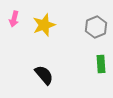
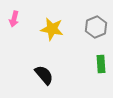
yellow star: moved 8 px right, 4 px down; rotated 30 degrees clockwise
